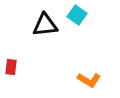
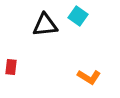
cyan square: moved 1 px right, 1 px down
orange L-shape: moved 3 px up
